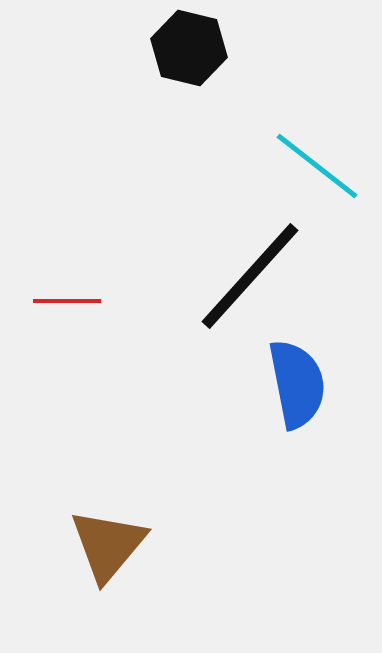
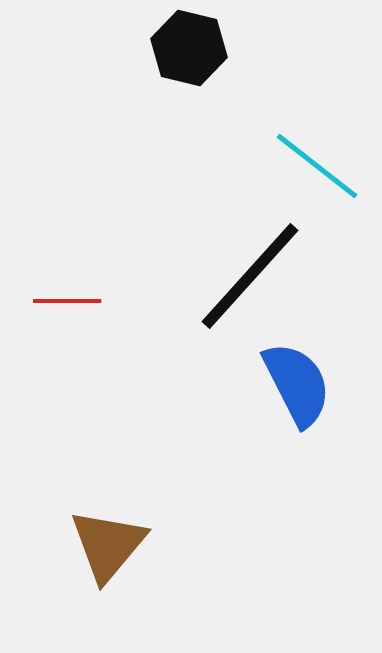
blue semicircle: rotated 16 degrees counterclockwise
